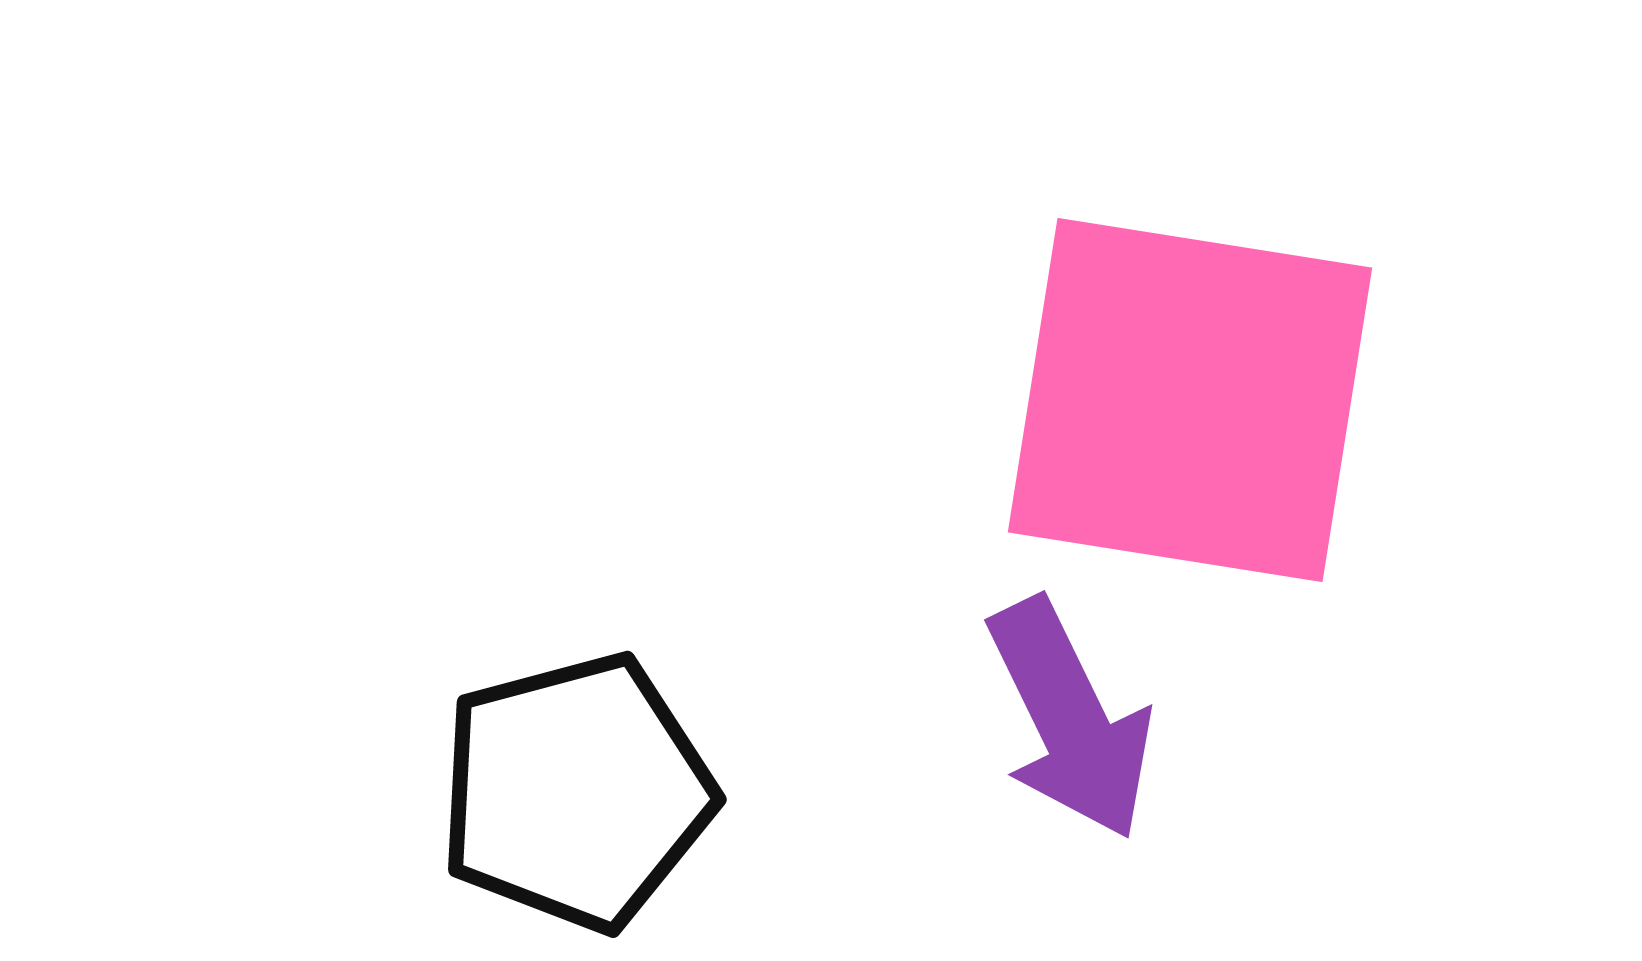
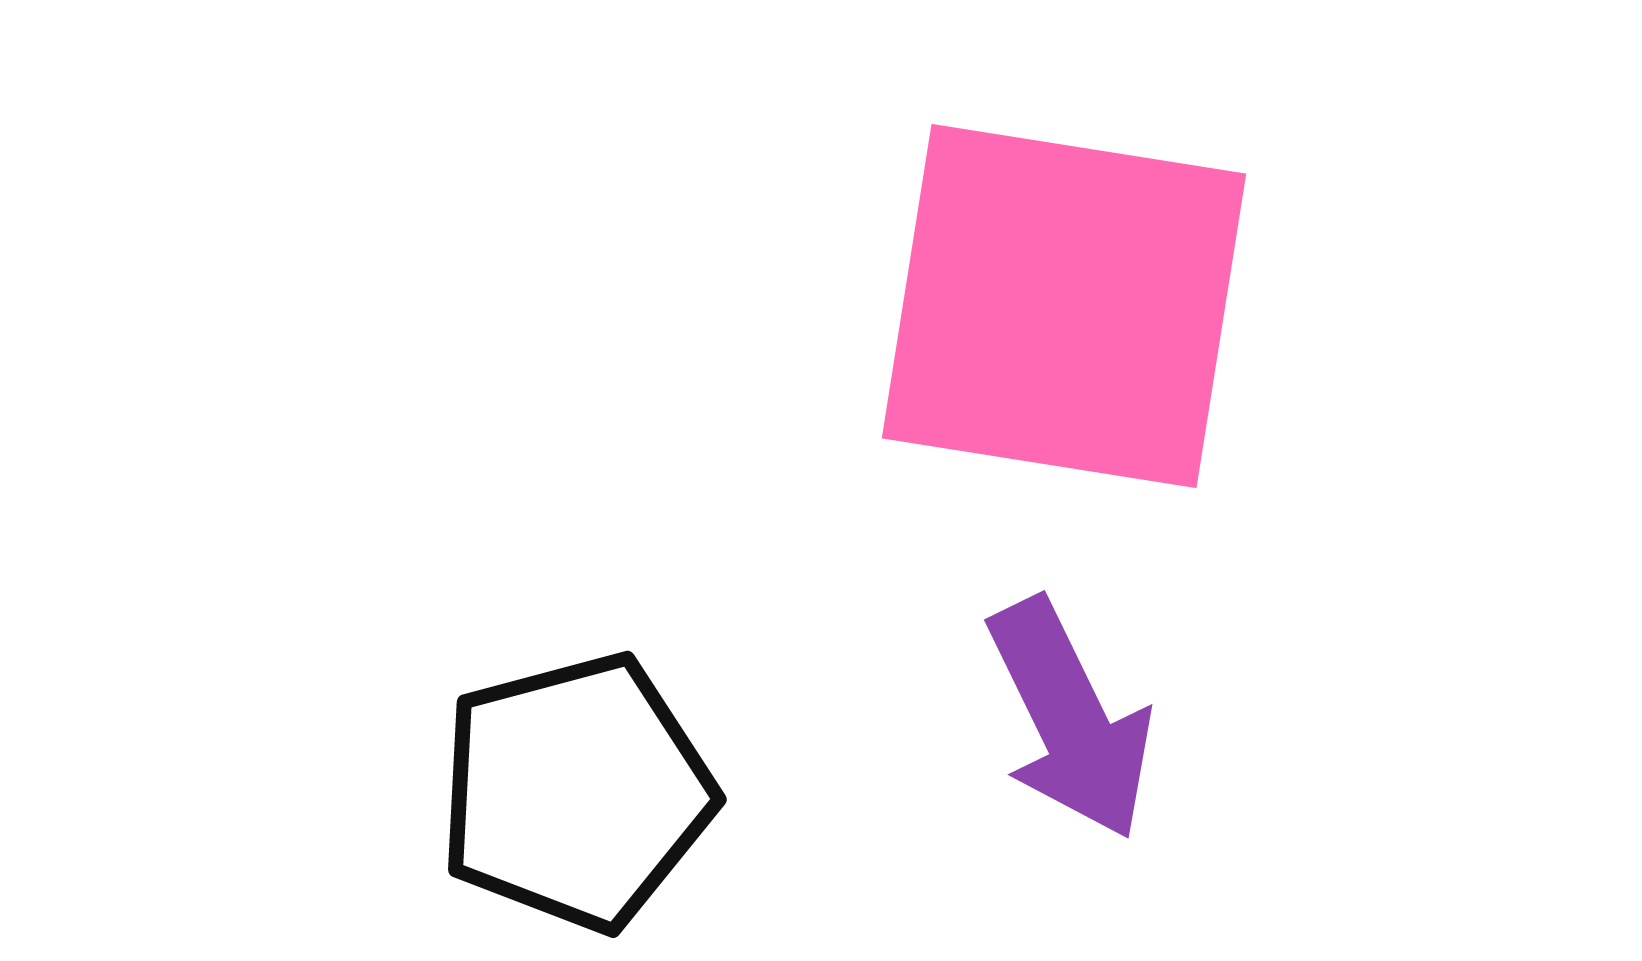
pink square: moved 126 px left, 94 px up
